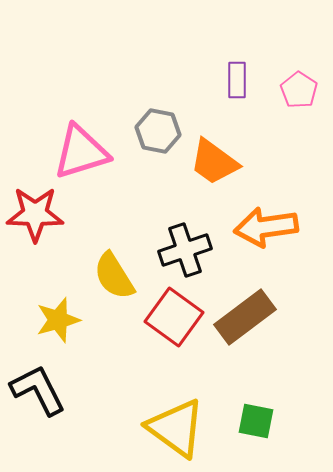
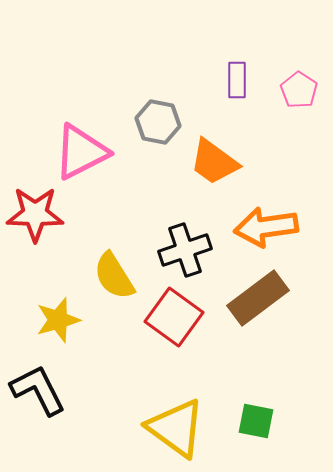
gray hexagon: moved 9 px up
pink triangle: rotated 10 degrees counterclockwise
brown rectangle: moved 13 px right, 19 px up
